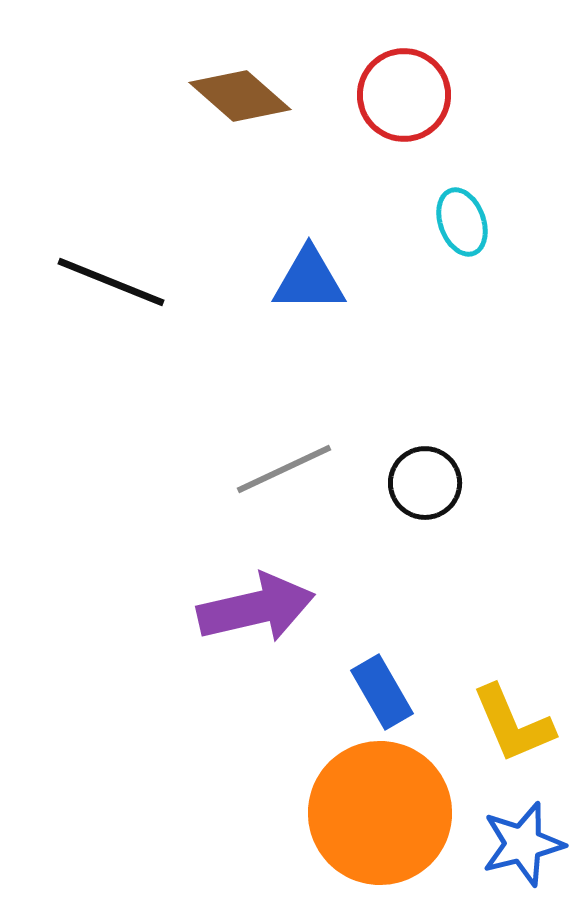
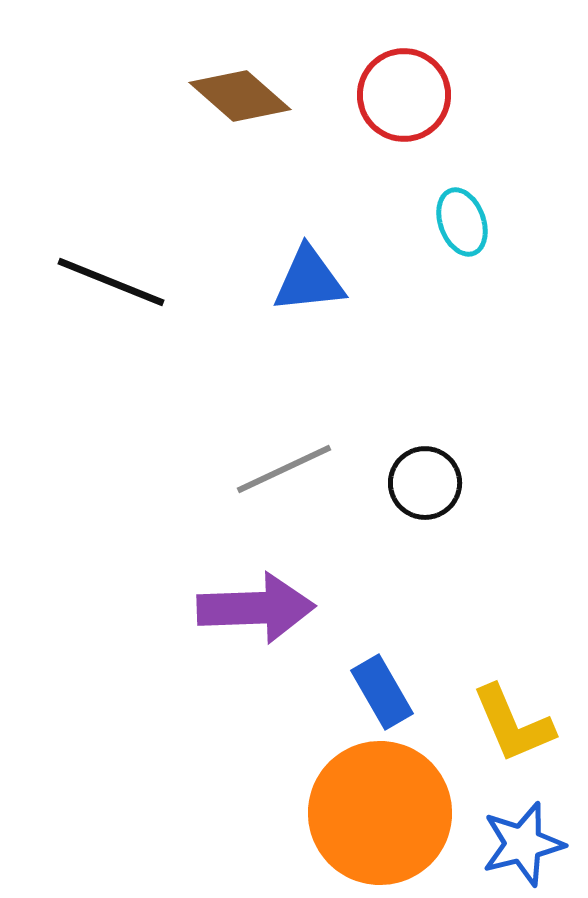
blue triangle: rotated 6 degrees counterclockwise
purple arrow: rotated 11 degrees clockwise
